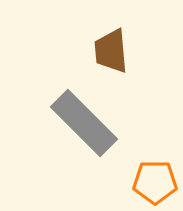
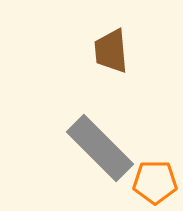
gray rectangle: moved 16 px right, 25 px down
